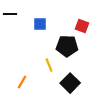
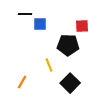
black line: moved 15 px right
red square: rotated 24 degrees counterclockwise
black pentagon: moved 1 px right, 1 px up
